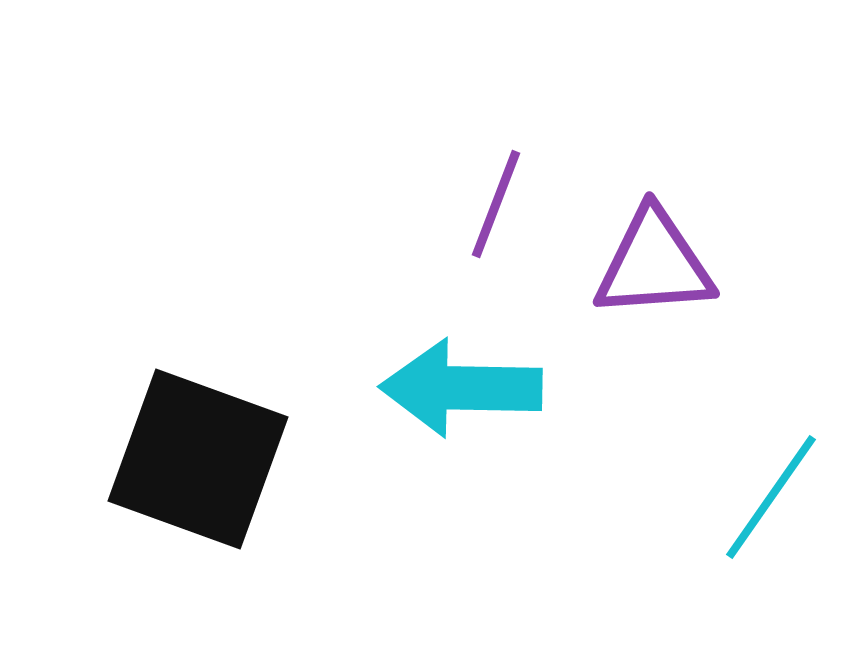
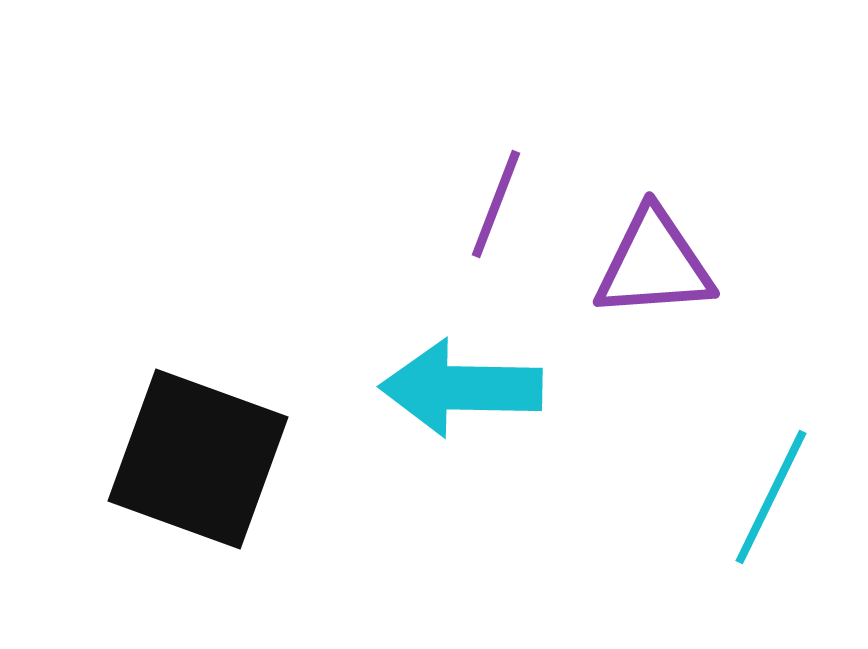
cyan line: rotated 9 degrees counterclockwise
